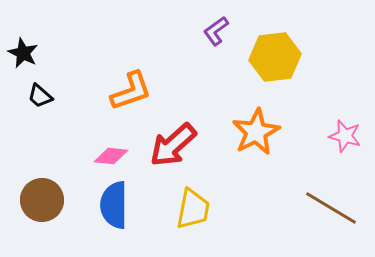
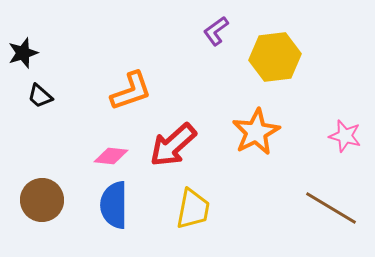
black star: rotated 28 degrees clockwise
